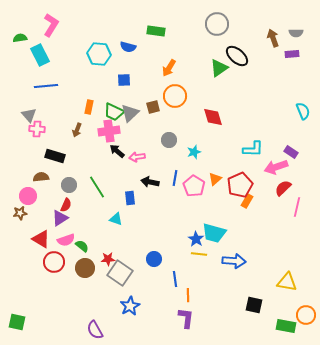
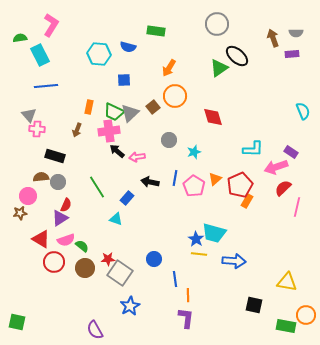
brown square at (153, 107): rotated 24 degrees counterclockwise
gray circle at (69, 185): moved 11 px left, 3 px up
blue rectangle at (130, 198): moved 3 px left; rotated 48 degrees clockwise
